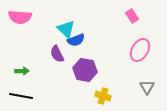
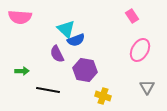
black line: moved 27 px right, 6 px up
